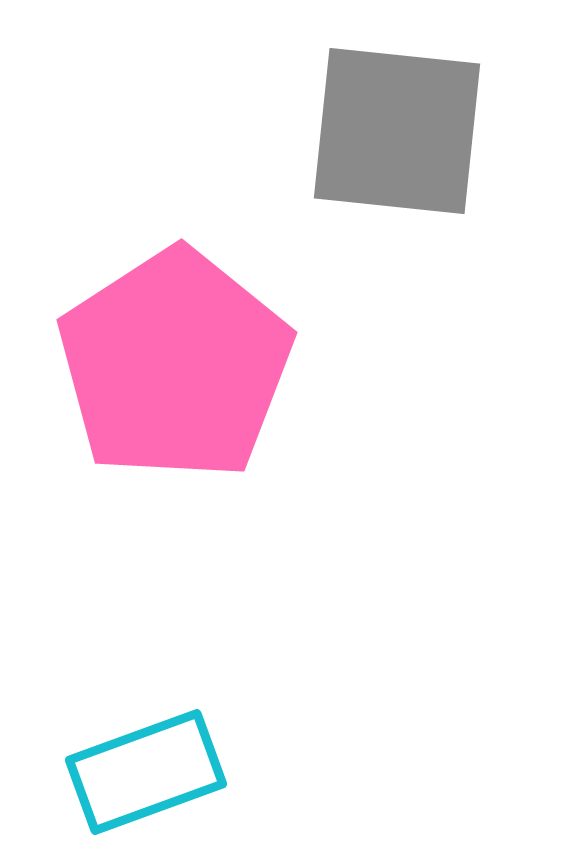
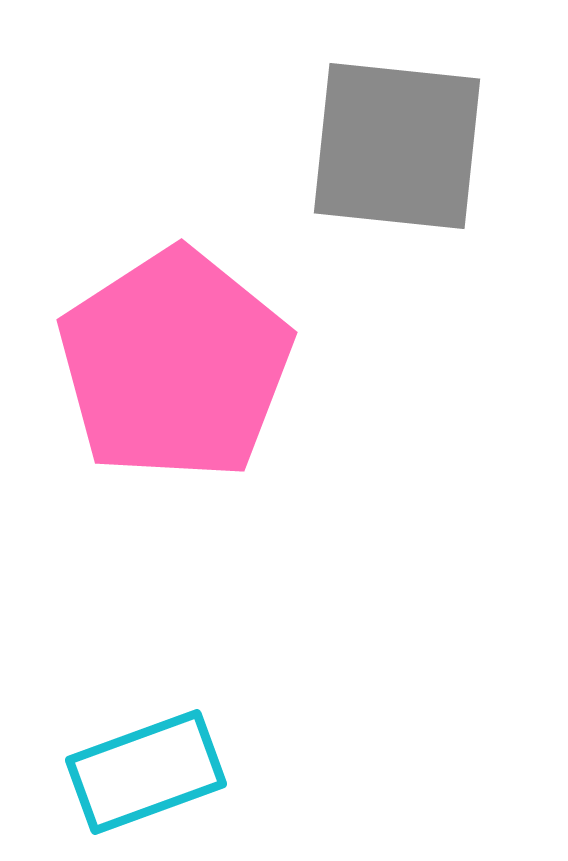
gray square: moved 15 px down
